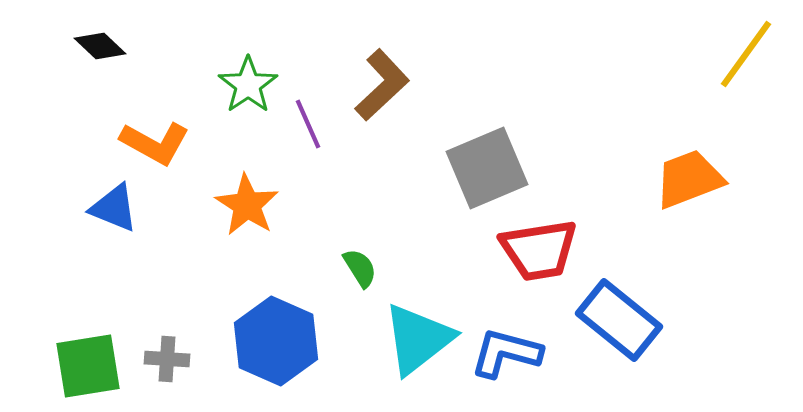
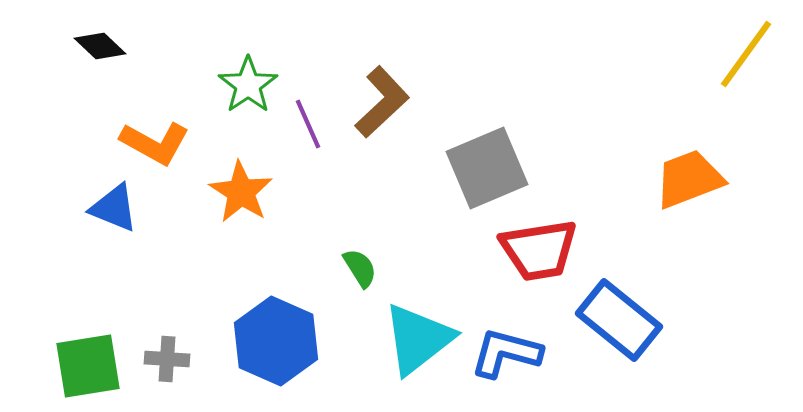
brown L-shape: moved 17 px down
orange star: moved 6 px left, 13 px up
